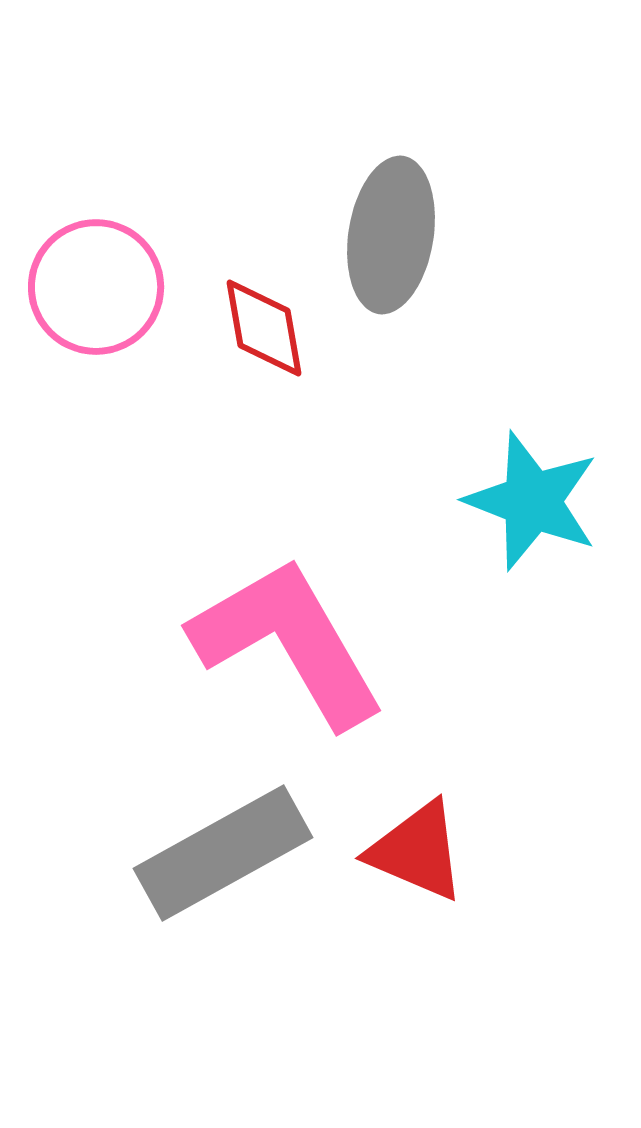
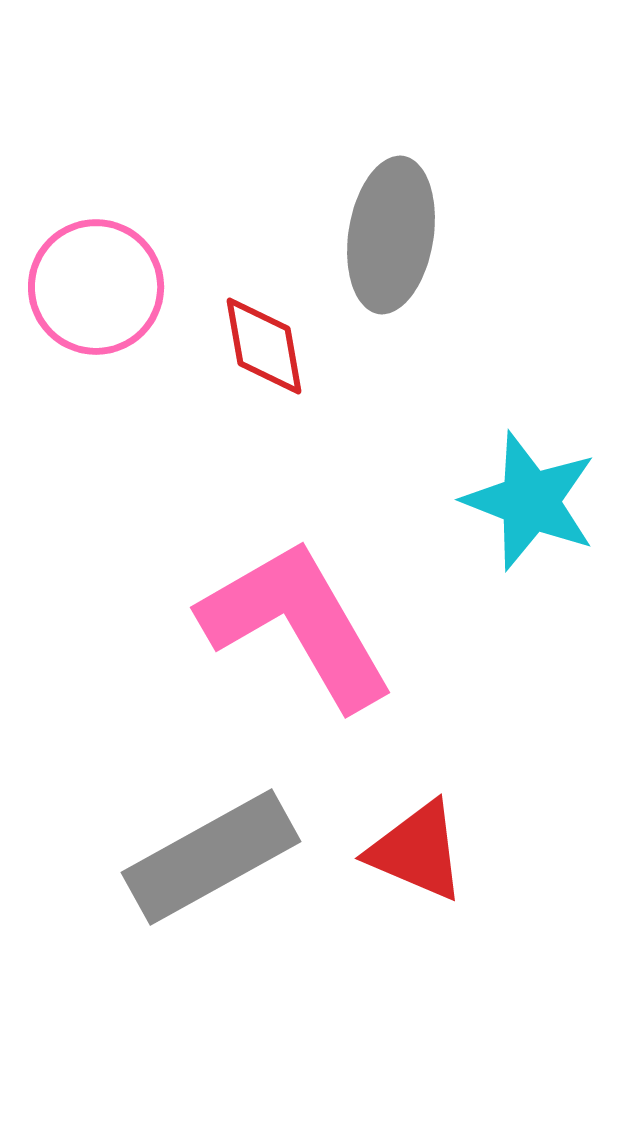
red diamond: moved 18 px down
cyan star: moved 2 px left
pink L-shape: moved 9 px right, 18 px up
gray rectangle: moved 12 px left, 4 px down
